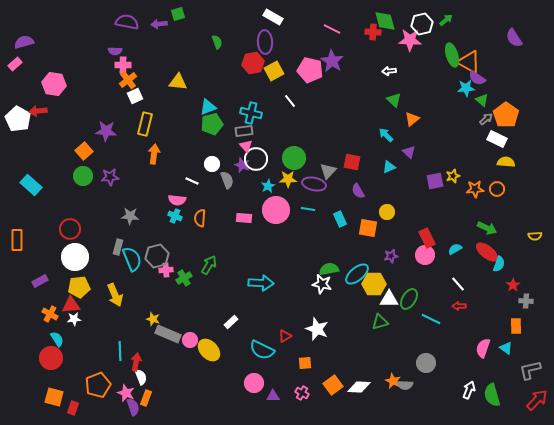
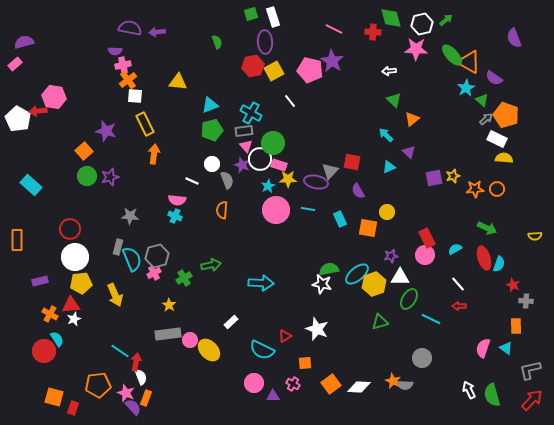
green square at (178, 14): moved 73 px right
white rectangle at (273, 17): rotated 42 degrees clockwise
green diamond at (385, 21): moved 6 px right, 3 px up
purple semicircle at (127, 22): moved 3 px right, 6 px down
purple arrow at (159, 24): moved 2 px left, 8 px down
pink line at (332, 29): moved 2 px right
purple semicircle at (514, 38): rotated 12 degrees clockwise
pink star at (410, 40): moved 6 px right, 9 px down
green ellipse at (452, 55): rotated 25 degrees counterclockwise
red hexagon at (253, 63): moved 3 px down
pink cross at (123, 65): rotated 14 degrees counterclockwise
purple semicircle at (477, 78): moved 17 px right
pink hexagon at (54, 84): moved 13 px down
cyan star at (466, 88): rotated 24 degrees counterclockwise
white square at (135, 96): rotated 28 degrees clockwise
cyan triangle at (208, 107): moved 2 px right, 2 px up
cyan cross at (251, 113): rotated 15 degrees clockwise
orange pentagon at (506, 115): rotated 15 degrees counterclockwise
yellow rectangle at (145, 124): rotated 40 degrees counterclockwise
green pentagon at (212, 124): moved 6 px down
purple star at (106, 131): rotated 10 degrees clockwise
green circle at (294, 158): moved 21 px left, 15 px up
white circle at (256, 159): moved 4 px right
yellow semicircle at (506, 162): moved 2 px left, 4 px up
gray triangle at (328, 171): moved 2 px right
green circle at (83, 176): moved 4 px right
purple star at (110, 177): rotated 12 degrees counterclockwise
purple square at (435, 181): moved 1 px left, 3 px up
purple ellipse at (314, 184): moved 2 px right, 2 px up
orange semicircle at (200, 218): moved 22 px right, 8 px up
pink rectangle at (244, 218): moved 35 px right, 53 px up; rotated 14 degrees clockwise
red ellipse at (487, 252): moved 3 px left, 6 px down; rotated 35 degrees clockwise
green arrow at (209, 265): moved 2 px right; rotated 48 degrees clockwise
pink cross at (166, 270): moved 12 px left, 3 px down; rotated 24 degrees counterclockwise
purple rectangle at (40, 281): rotated 14 degrees clockwise
yellow hexagon at (374, 284): rotated 20 degrees counterclockwise
red star at (513, 285): rotated 16 degrees counterclockwise
yellow pentagon at (79, 287): moved 2 px right, 4 px up
white triangle at (389, 299): moved 11 px right, 22 px up
white star at (74, 319): rotated 16 degrees counterclockwise
yellow star at (153, 319): moved 16 px right, 14 px up; rotated 16 degrees clockwise
gray rectangle at (168, 334): rotated 30 degrees counterclockwise
cyan line at (120, 351): rotated 54 degrees counterclockwise
red circle at (51, 358): moved 7 px left, 7 px up
gray circle at (426, 363): moved 4 px left, 5 px up
orange pentagon at (98, 385): rotated 15 degrees clockwise
orange square at (333, 385): moved 2 px left, 1 px up
white arrow at (469, 390): rotated 48 degrees counterclockwise
pink cross at (302, 393): moved 9 px left, 9 px up
red arrow at (537, 400): moved 5 px left
purple semicircle at (133, 407): rotated 24 degrees counterclockwise
